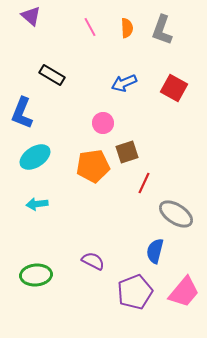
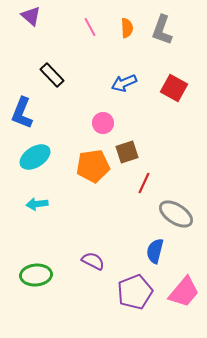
black rectangle: rotated 15 degrees clockwise
